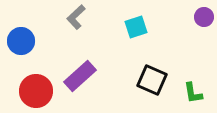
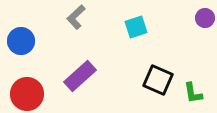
purple circle: moved 1 px right, 1 px down
black square: moved 6 px right
red circle: moved 9 px left, 3 px down
